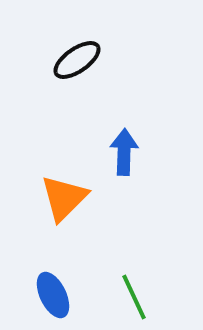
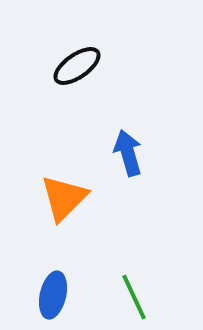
black ellipse: moved 6 px down
blue arrow: moved 4 px right, 1 px down; rotated 18 degrees counterclockwise
blue ellipse: rotated 39 degrees clockwise
